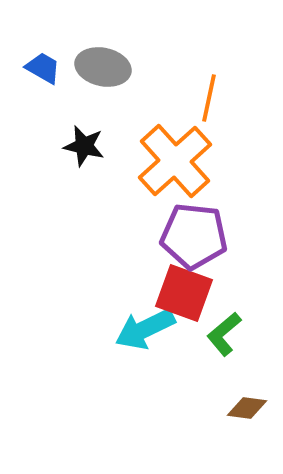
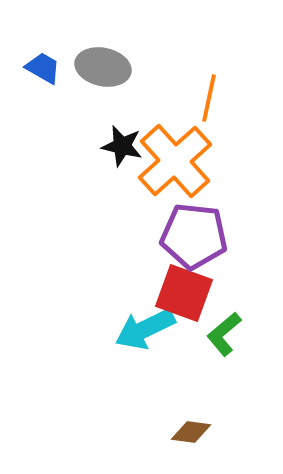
black star: moved 38 px right
brown diamond: moved 56 px left, 24 px down
